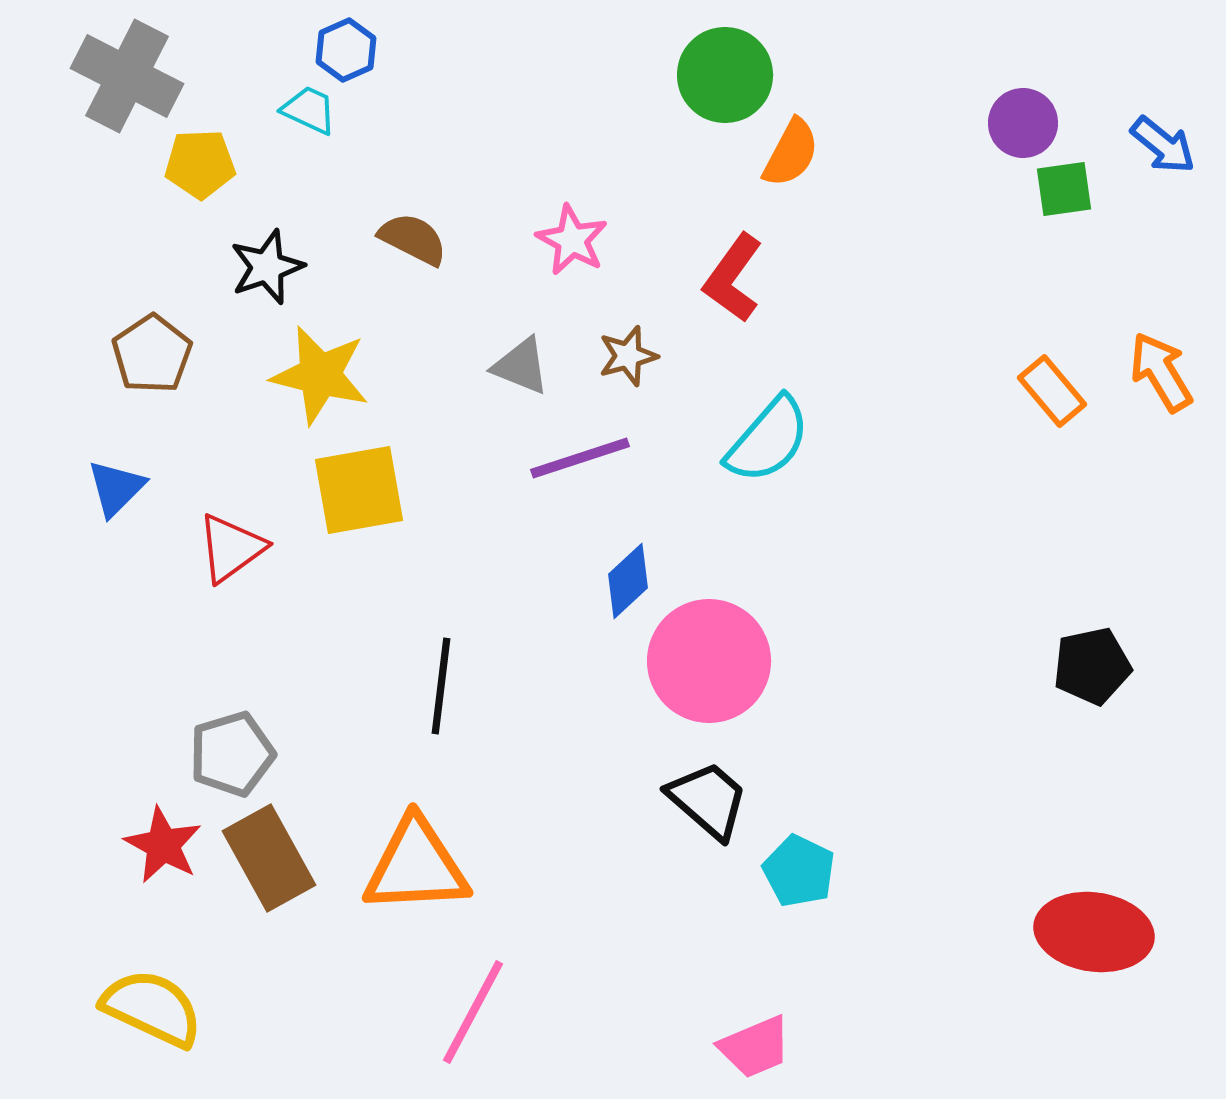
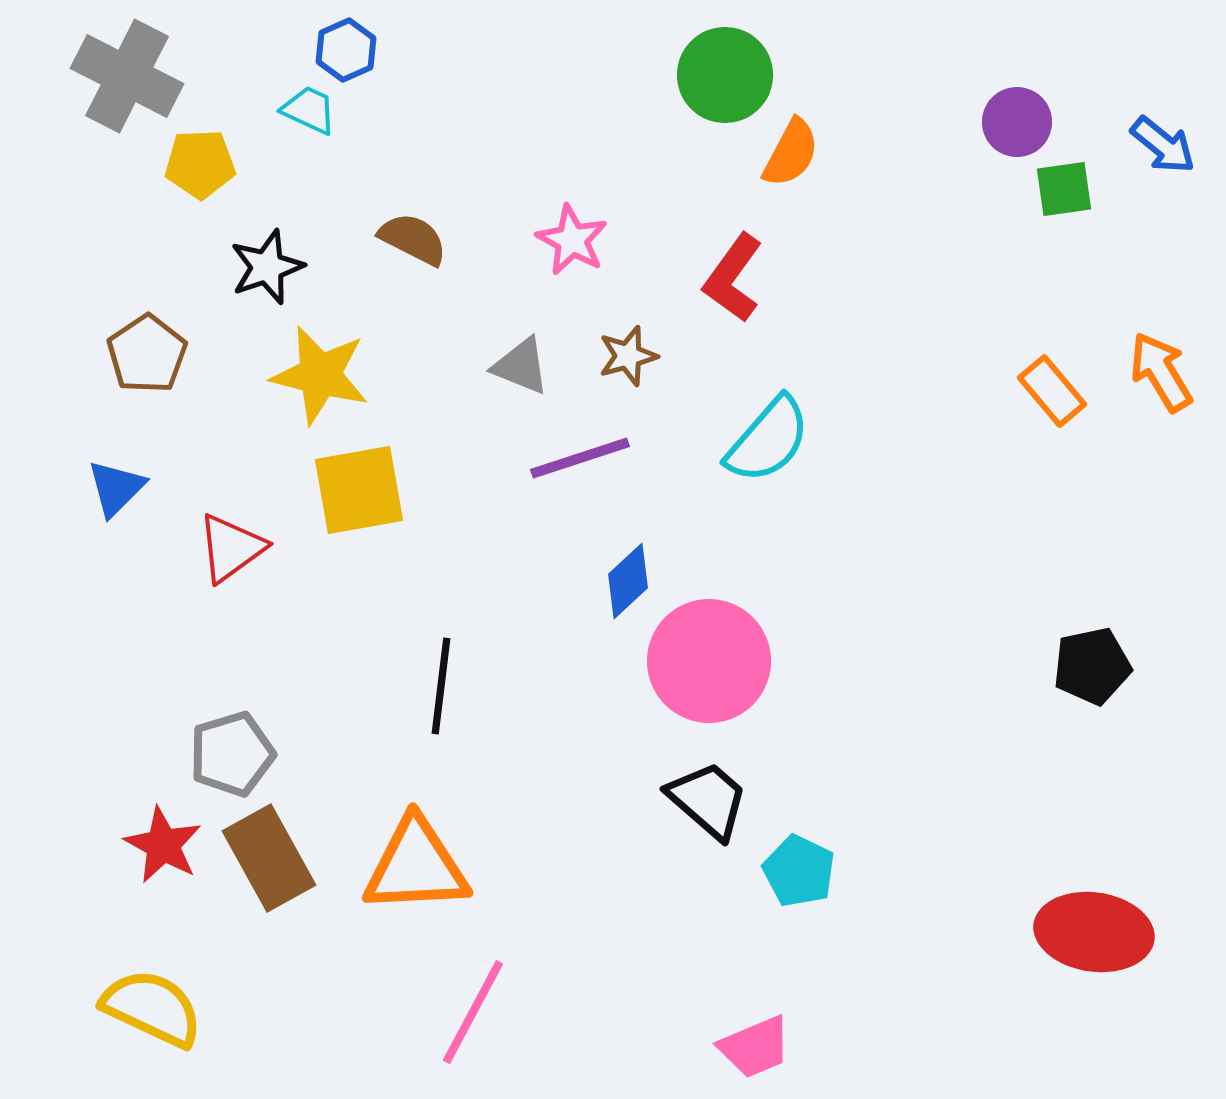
purple circle: moved 6 px left, 1 px up
brown pentagon: moved 5 px left
